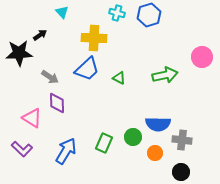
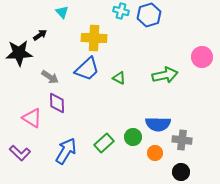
cyan cross: moved 4 px right, 2 px up
green rectangle: rotated 24 degrees clockwise
purple L-shape: moved 2 px left, 4 px down
